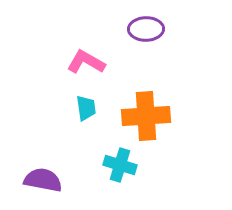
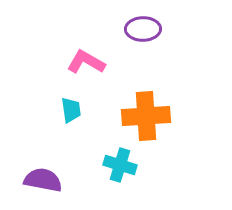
purple ellipse: moved 3 px left
cyan trapezoid: moved 15 px left, 2 px down
